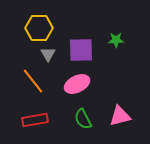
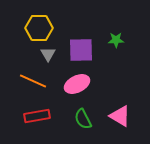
orange line: rotated 28 degrees counterclockwise
pink triangle: rotated 45 degrees clockwise
red rectangle: moved 2 px right, 4 px up
